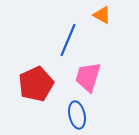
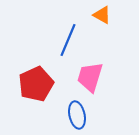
pink trapezoid: moved 2 px right
